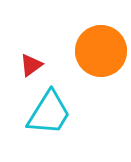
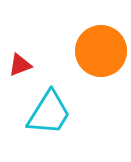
red triangle: moved 11 px left; rotated 15 degrees clockwise
